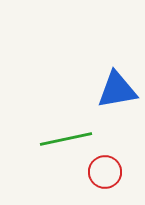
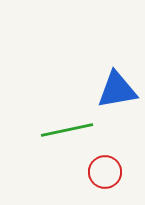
green line: moved 1 px right, 9 px up
